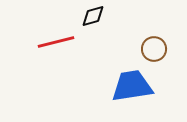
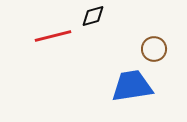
red line: moved 3 px left, 6 px up
